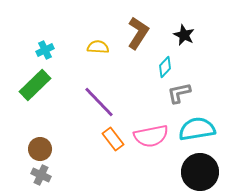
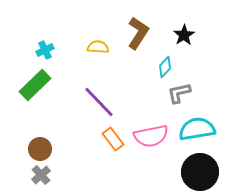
black star: rotated 15 degrees clockwise
gray cross: rotated 24 degrees clockwise
